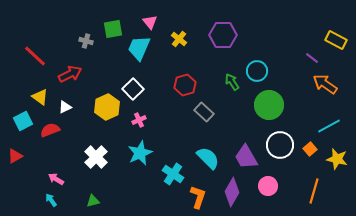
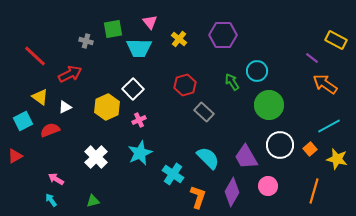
cyan trapezoid: rotated 112 degrees counterclockwise
